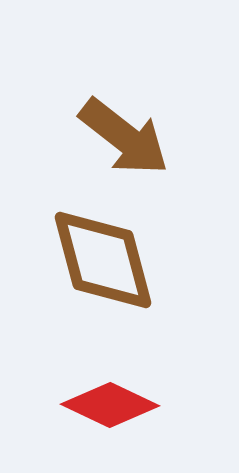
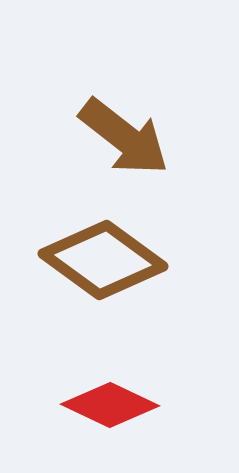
brown diamond: rotated 39 degrees counterclockwise
